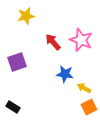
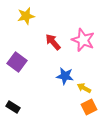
pink star: moved 2 px right
purple square: rotated 36 degrees counterclockwise
blue star: moved 2 px down
